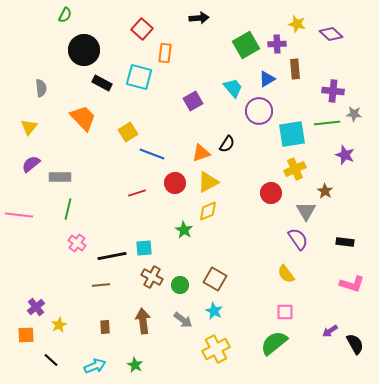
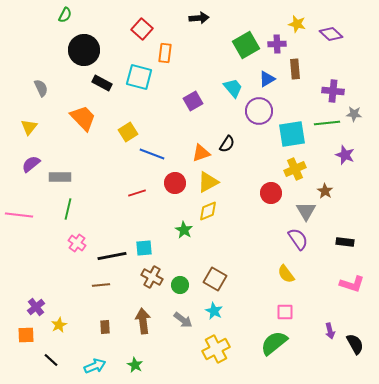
gray semicircle at (41, 88): rotated 18 degrees counterclockwise
purple arrow at (330, 331): rotated 70 degrees counterclockwise
